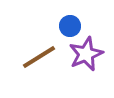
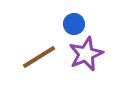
blue circle: moved 4 px right, 2 px up
